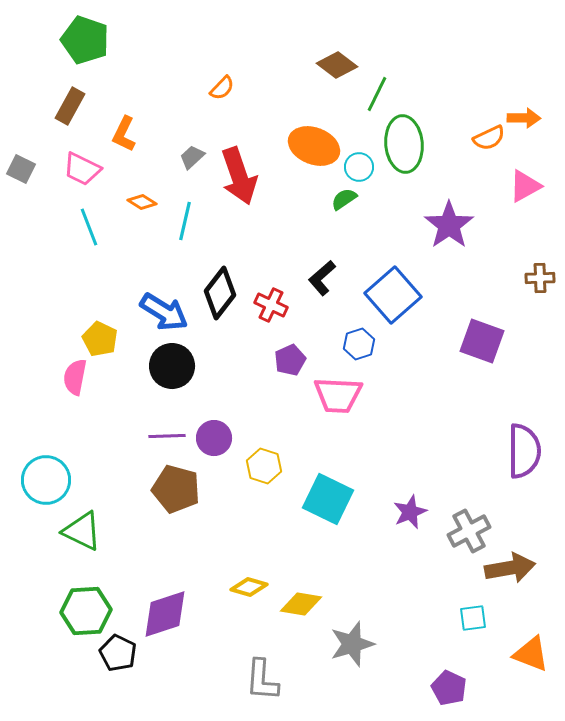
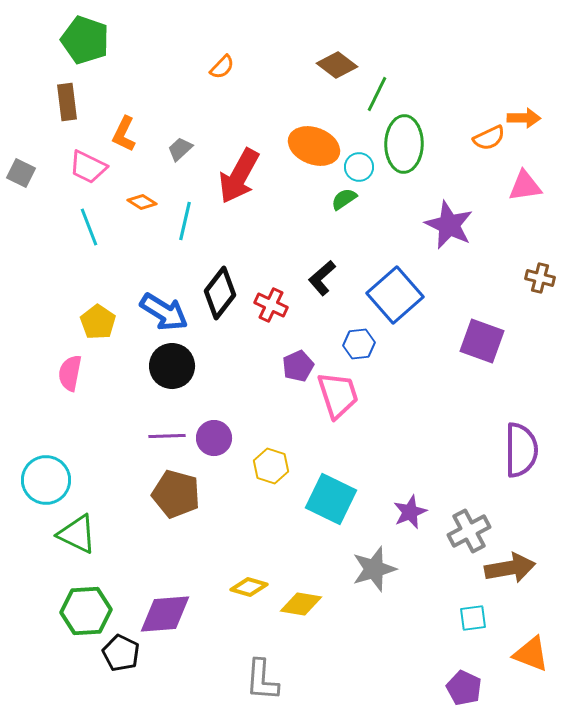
orange semicircle at (222, 88): moved 21 px up
brown rectangle at (70, 106): moved 3 px left, 4 px up; rotated 36 degrees counterclockwise
green ellipse at (404, 144): rotated 6 degrees clockwise
gray trapezoid at (192, 157): moved 12 px left, 8 px up
gray square at (21, 169): moved 4 px down
pink trapezoid at (82, 169): moved 6 px right, 2 px up
red arrow at (239, 176): rotated 48 degrees clockwise
pink triangle at (525, 186): rotated 21 degrees clockwise
purple star at (449, 225): rotated 12 degrees counterclockwise
brown cross at (540, 278): rotated 16 degrees clockwise
blue square at (393, 295): moved 2 px right
yellow pentagon at (100, 339): moved 2 px left, 17 px up; rotated 8 degrees clockwise
blue hexagon at (359, 344): rotated 12 degrees clockwise
purple pentagon at (290, 360): moved 8 px right, 6 px down
pink semicircle at (75, 377): moved 5 px left, 4 px up
pink trapezoid at (338, 395): rotated 111 degrees counterclockwise
purple semicircle at (524, 451): moved 3 px left, 1 px up
yellow hexagon at (264, 466): moved 7 px right
brown pentagon at (176, 489): moved 5 px down
cyan square at (328, 499): moved 3 px right
green triangle at (82, 531): moved 5 px left, 3 px down
purple diamond at (165, 614): rotated 14 degrees clockwise
gray star at (352, 644): moved 22 px right, 75 px up
black pentagon at (118, 653): moved 3 px right
purple pentagon at (449, 688): moved 15 px right
